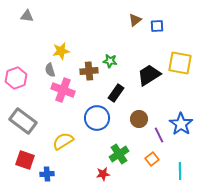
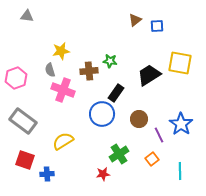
blue circle: moved 5 px right, 4 px up
